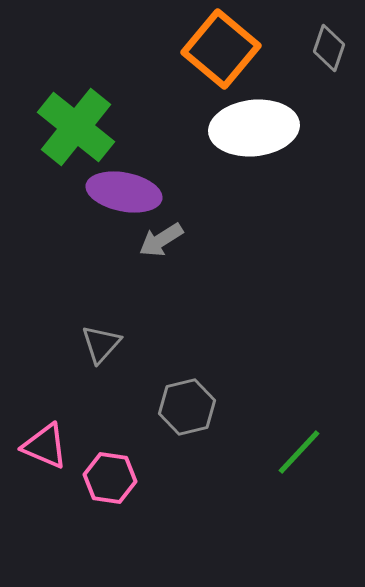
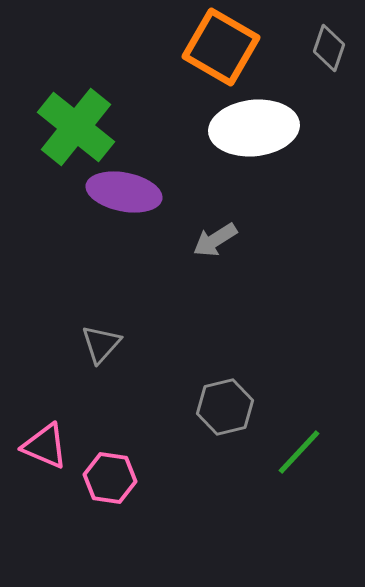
orange square: moved 2 px up; rotated 10 degrees counterclockwise
gray arrow: moved 54 px right
gray hexagon: moved 38 px right
